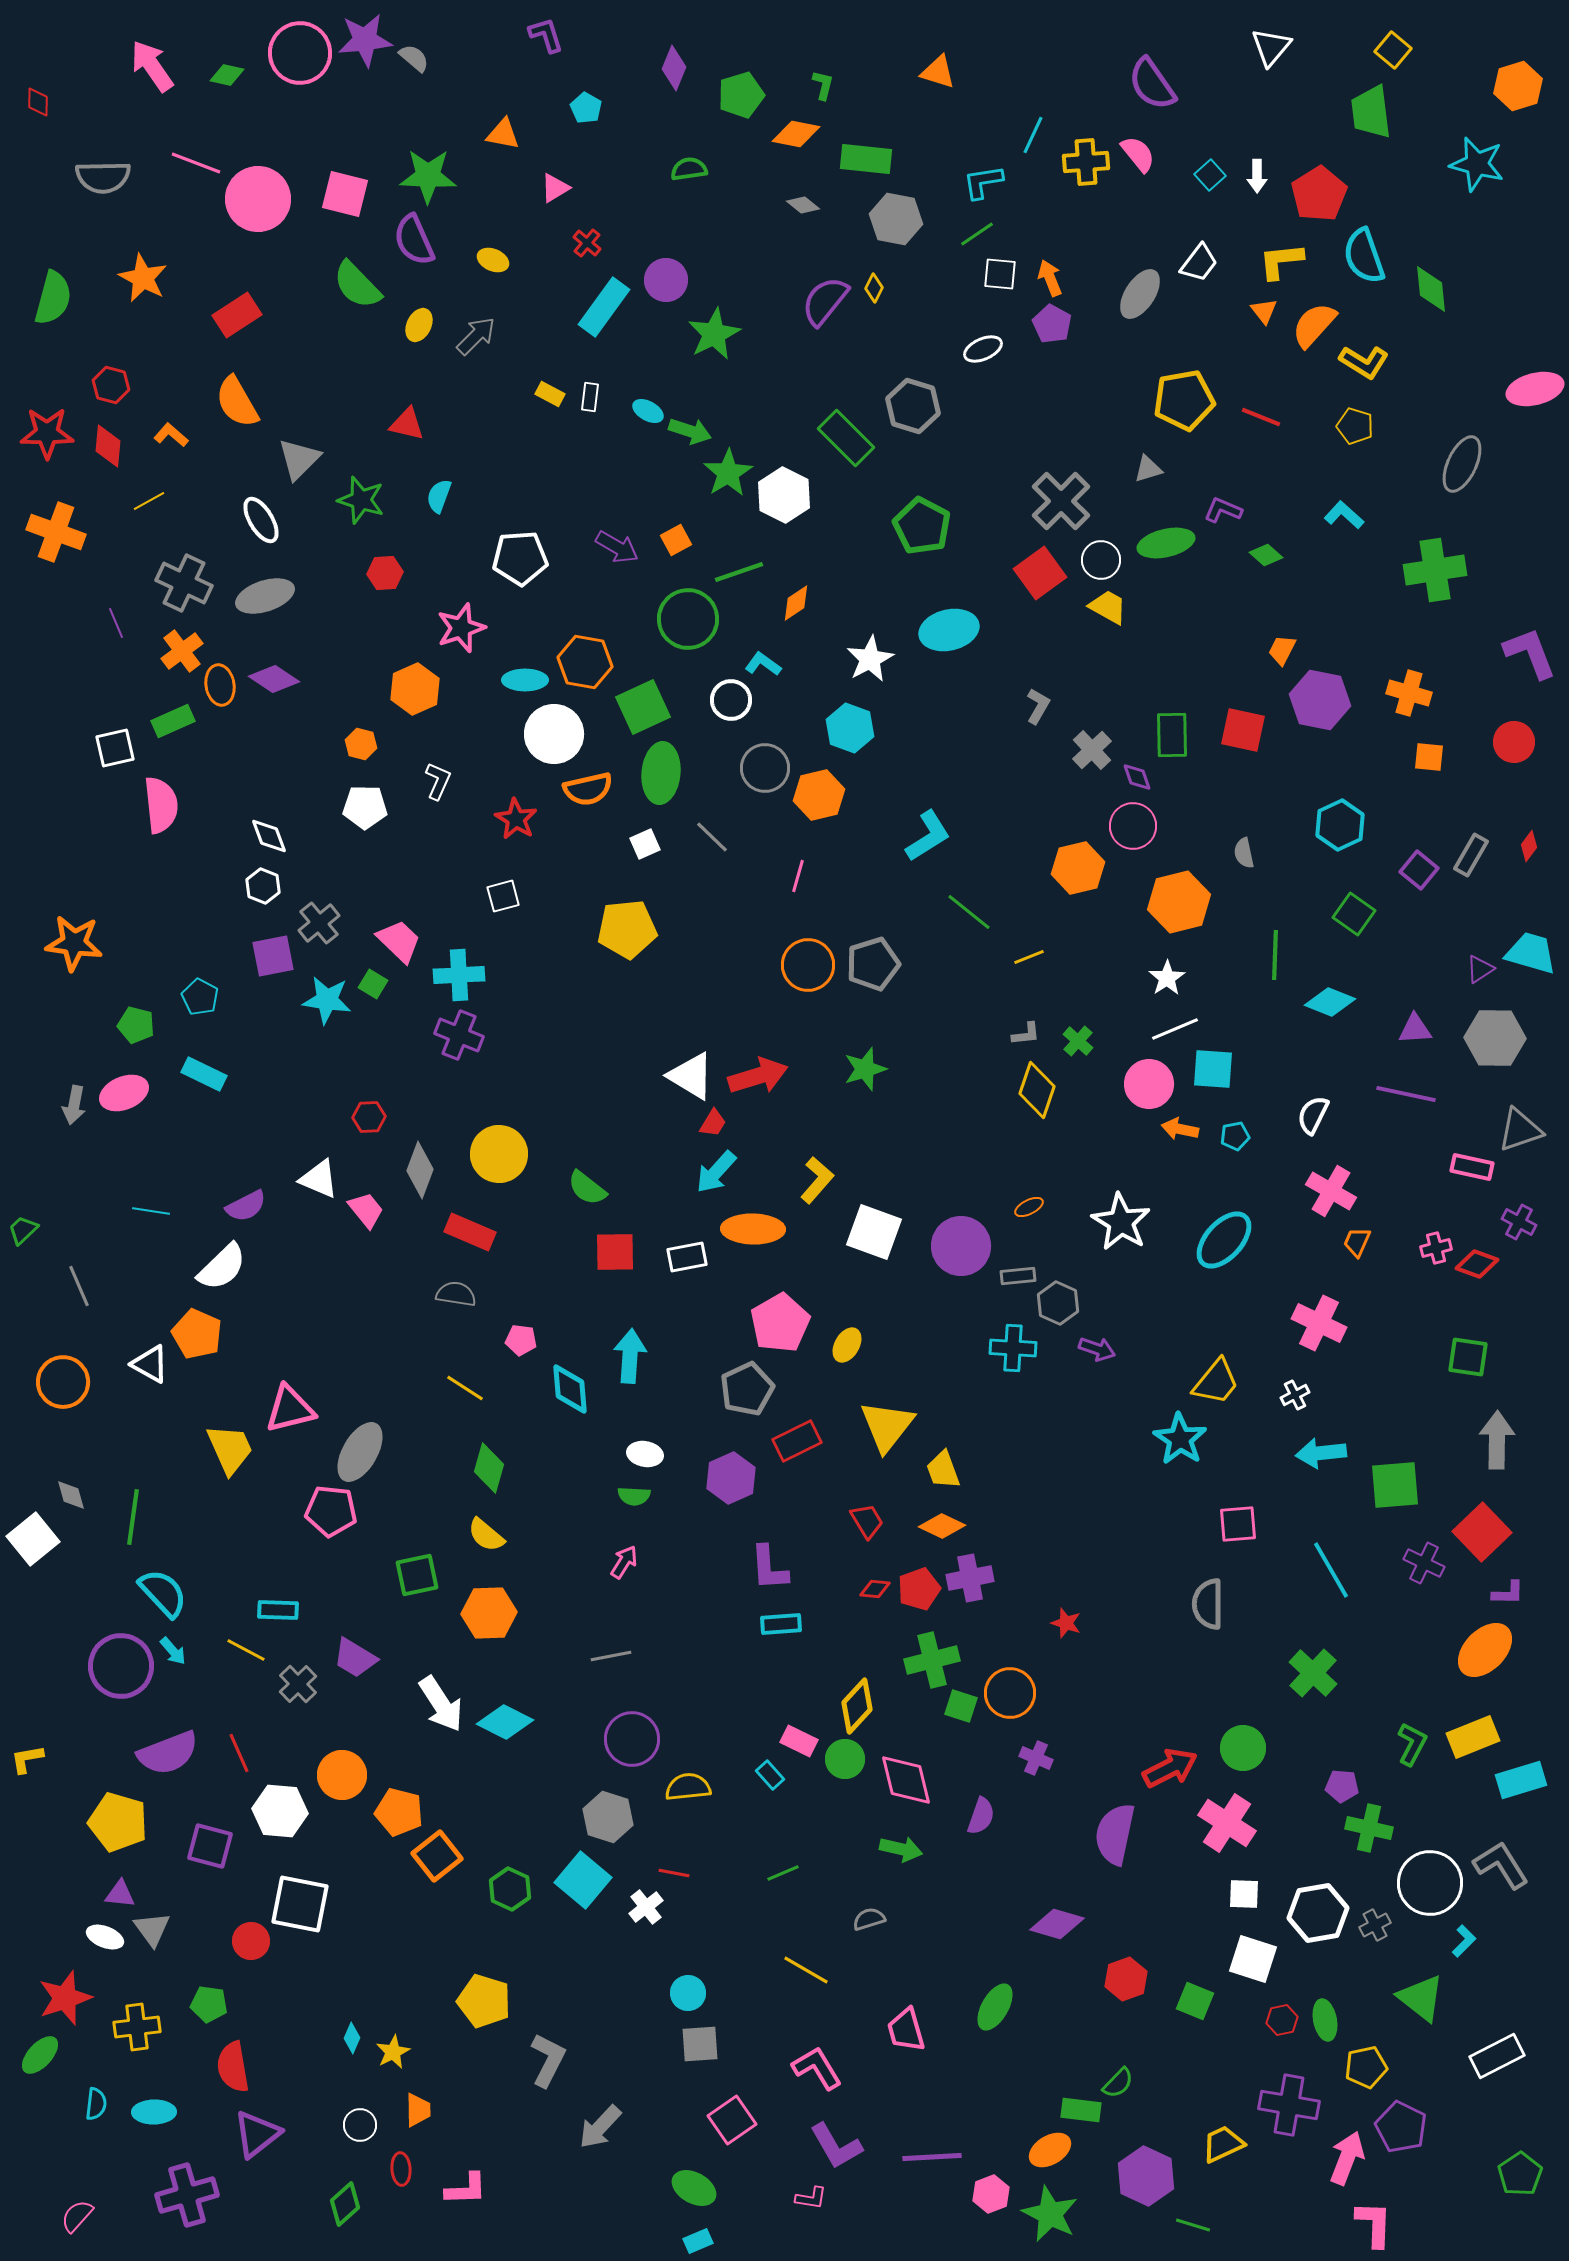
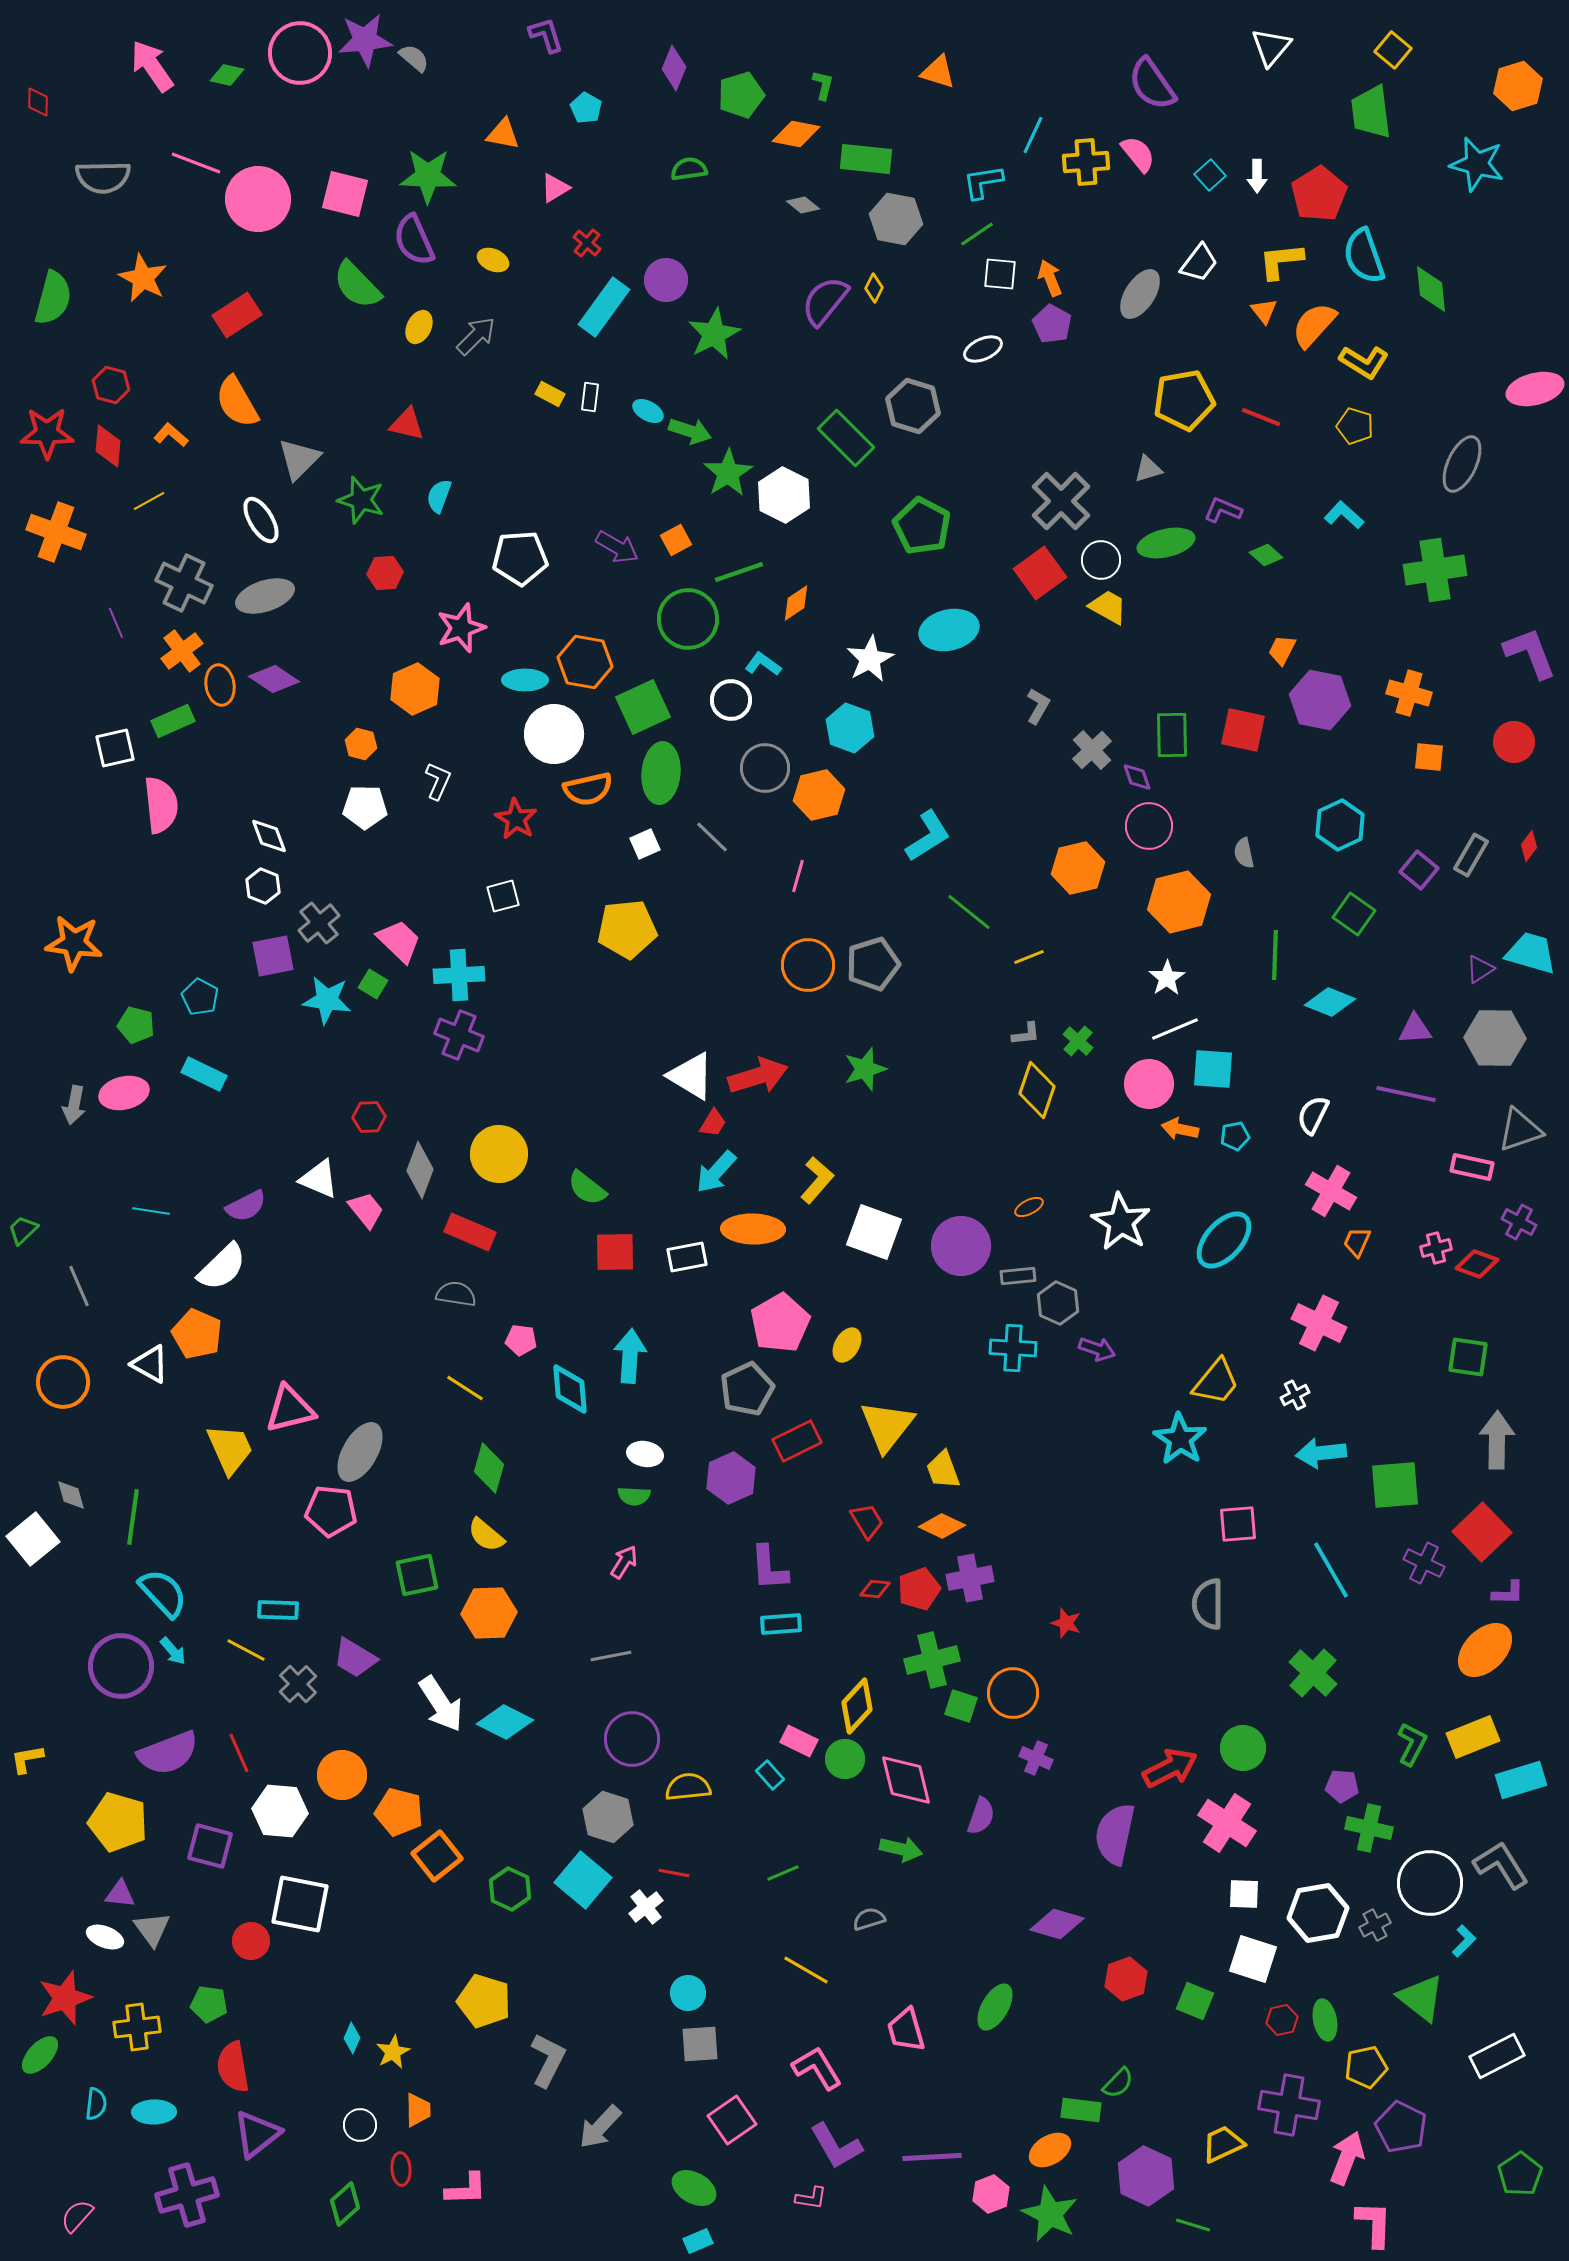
yellow ellipse at (419, 325): moved 2 px down
pink circle at (1133, 826): moved 16 px right
pink ellipse at (124, 1093): rotated 9 degrees clockwise
orange circle at (1010, 1693): moved 3 px right
